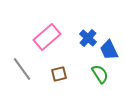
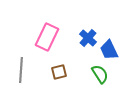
pink rectangle: rotated 24 degrees counterclockwise
gray line: moved 1 px left, 1 px down; rotated 40 degrees clockwise
brown square: moved 2 px up
